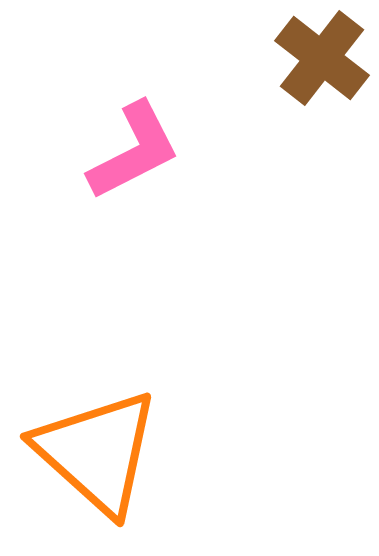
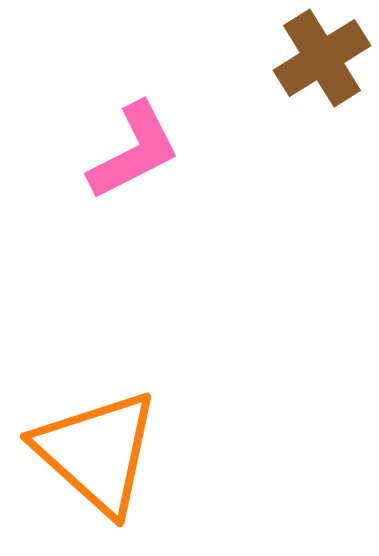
brown cross: rotated 20 degrees clockwise
